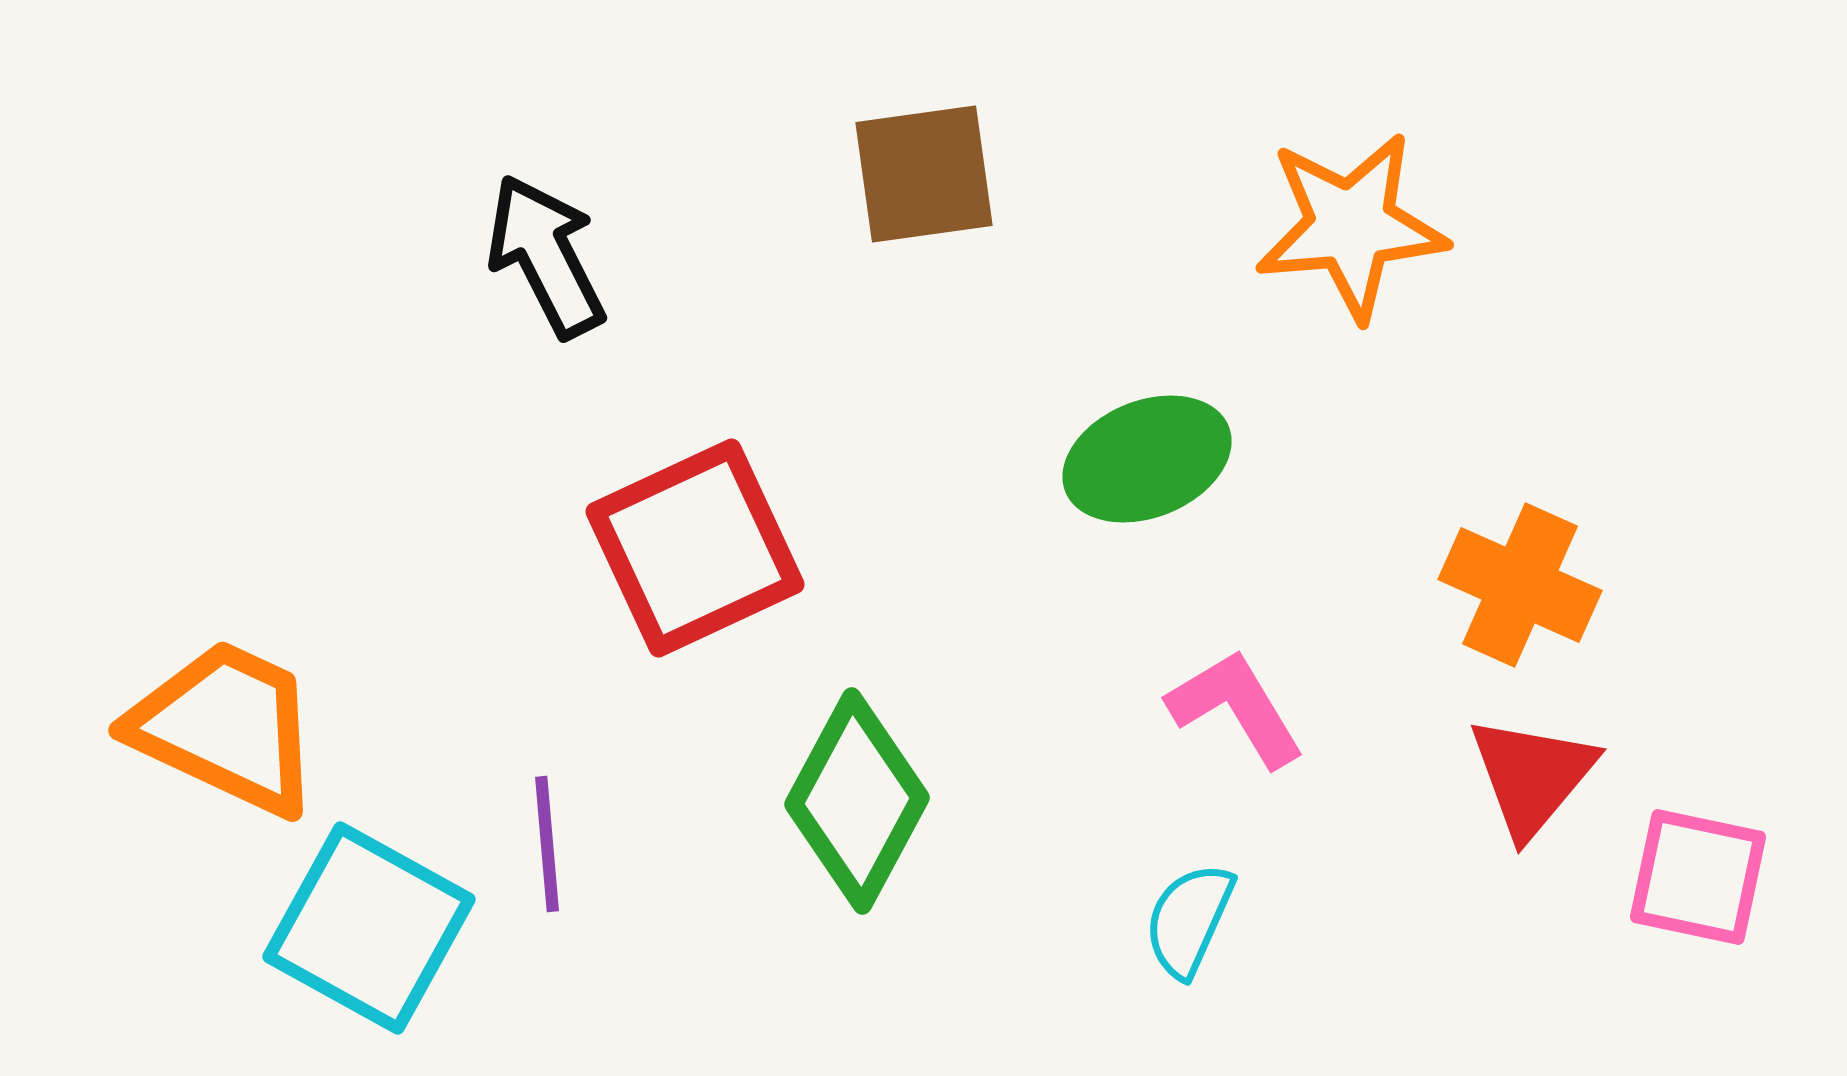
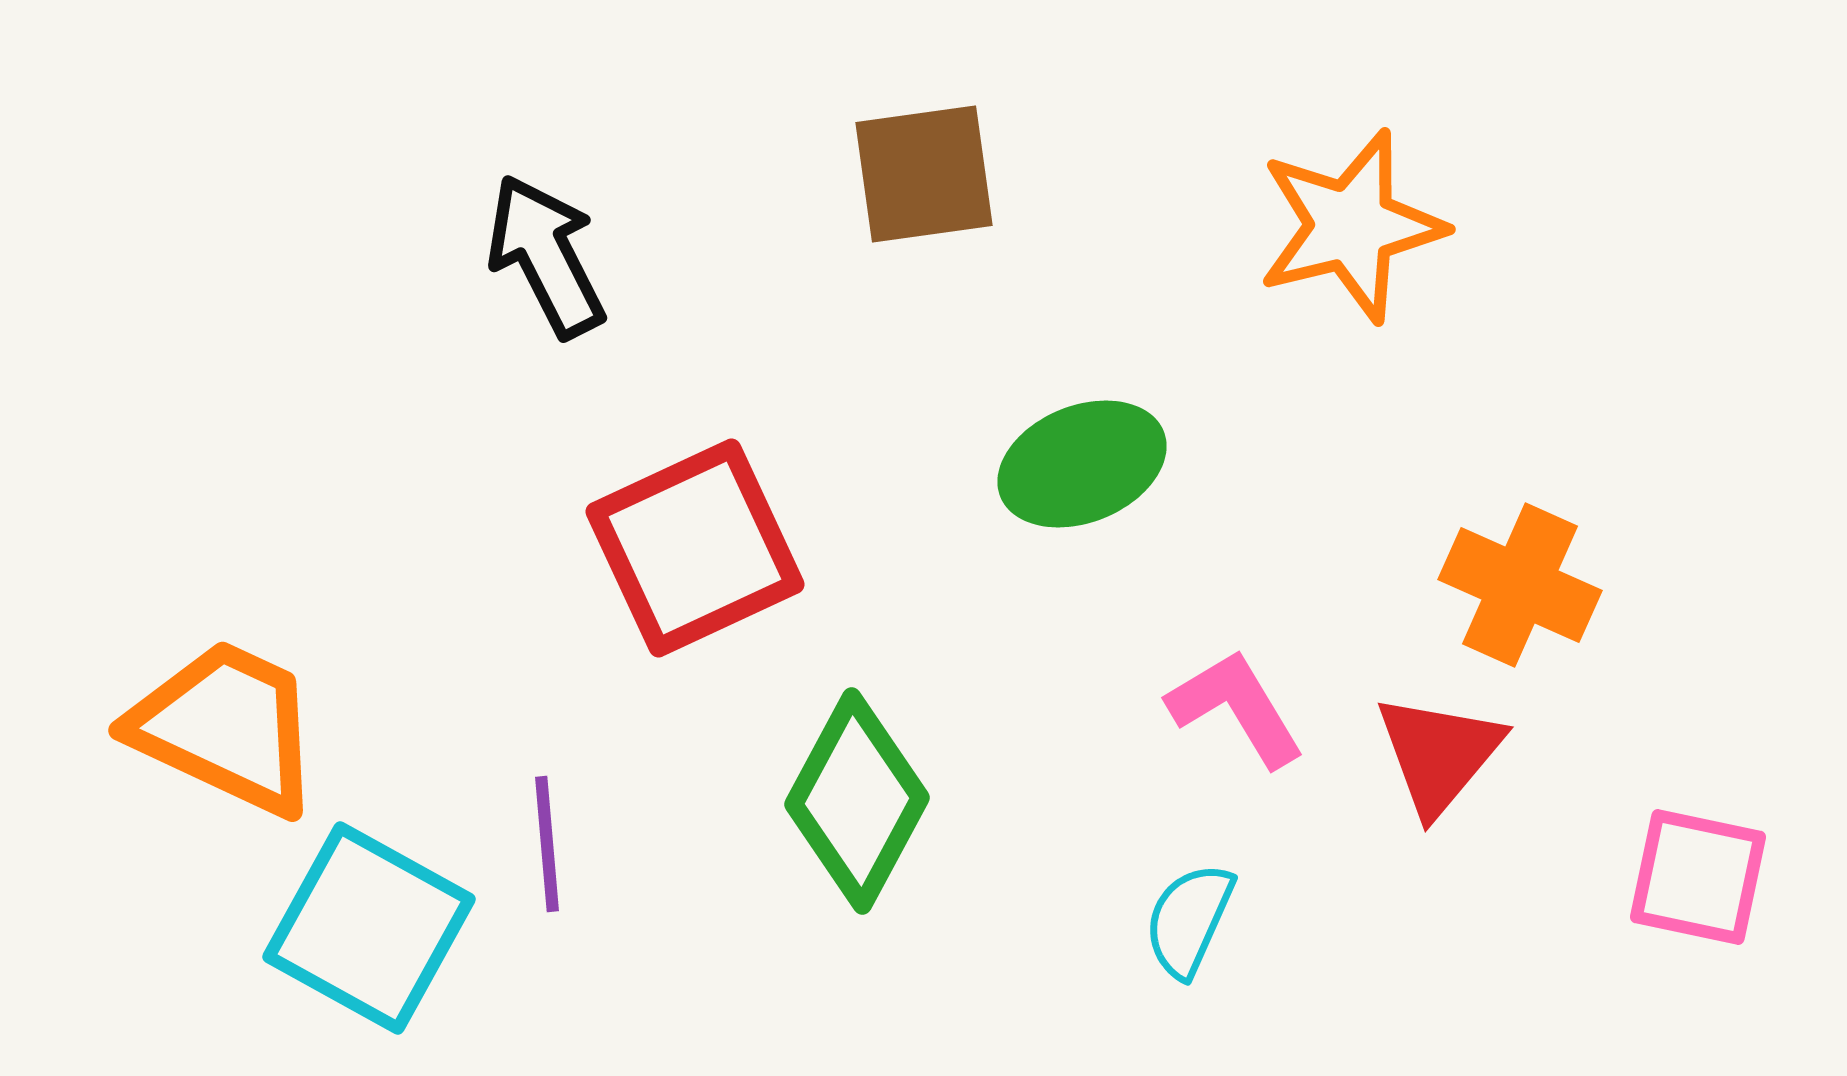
orange star: rotated 9 degrees counterclockwise
green ellipse: moved 65 px left, 5 px down
red triangle: moved 93 px left, 22 px up
